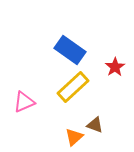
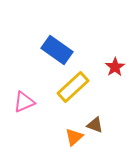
blue rectangle: moved 13 px left
